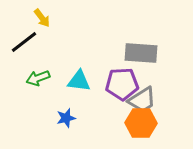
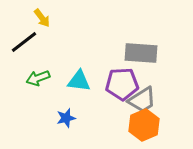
orange hexagon: moved 3 px right, 2 px down; rotated 24 degrees counterclockwise
